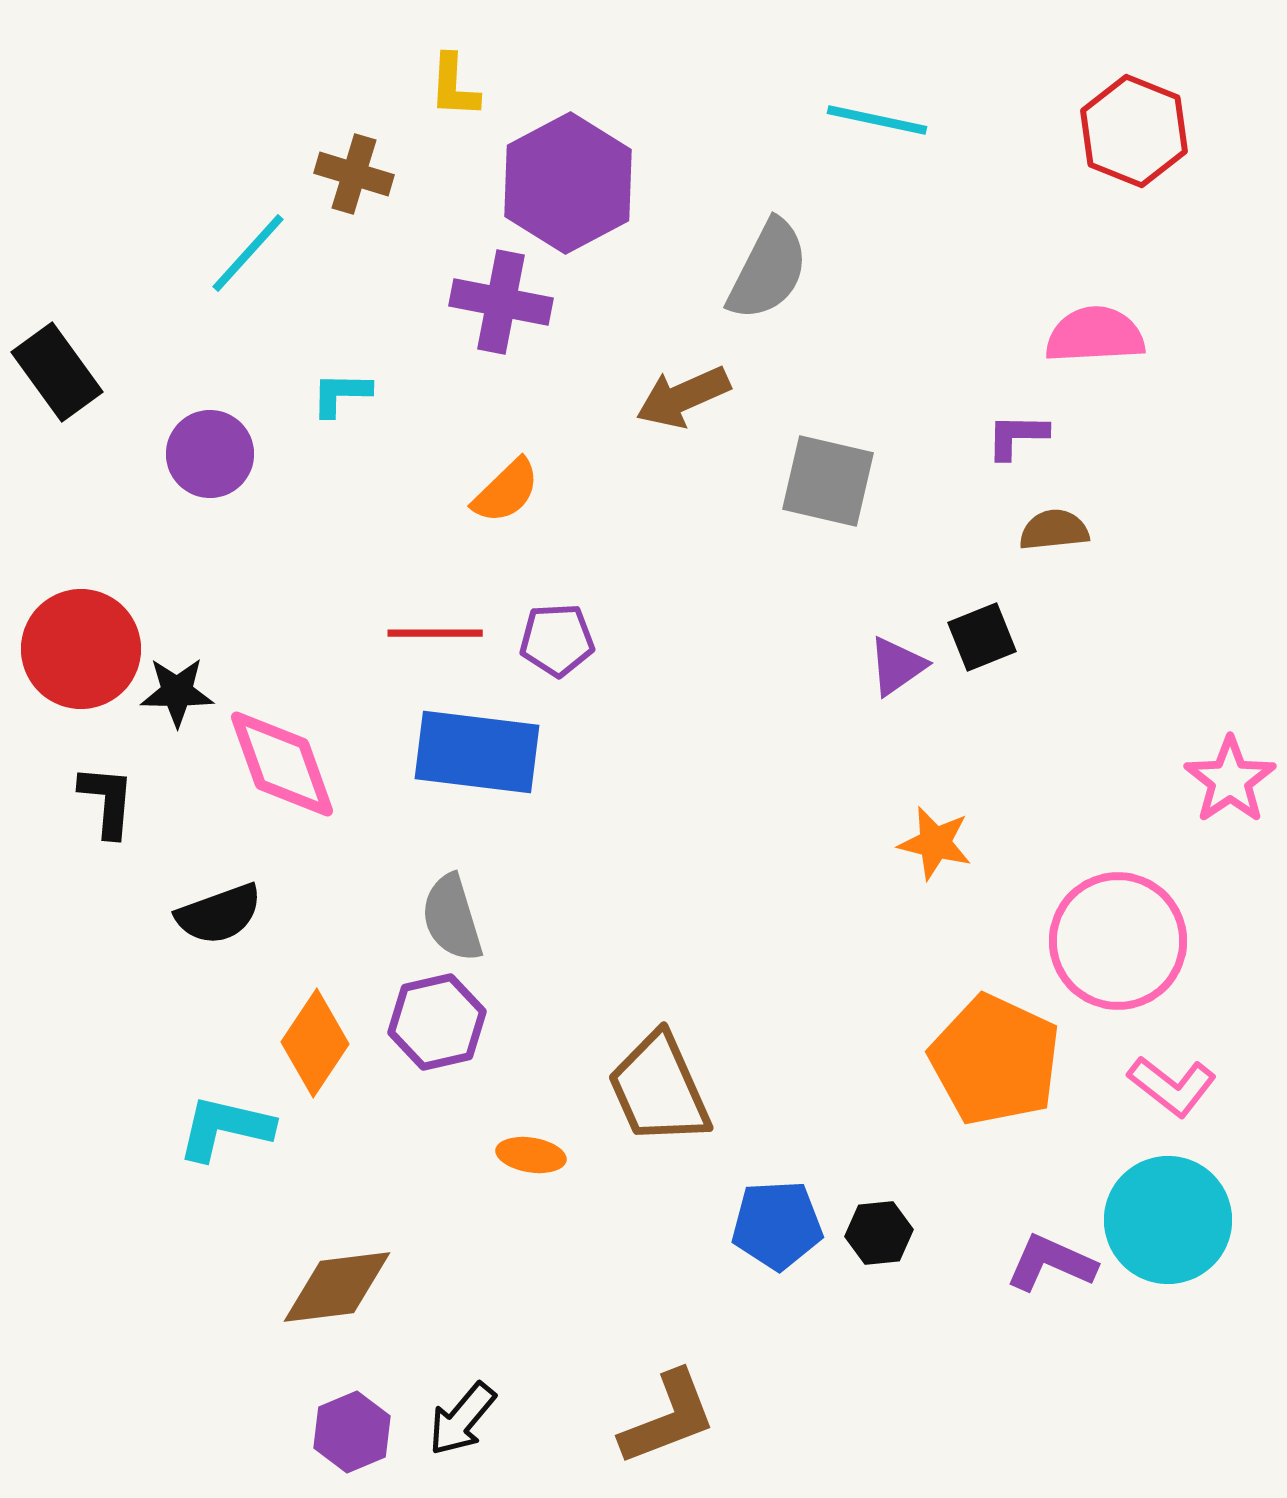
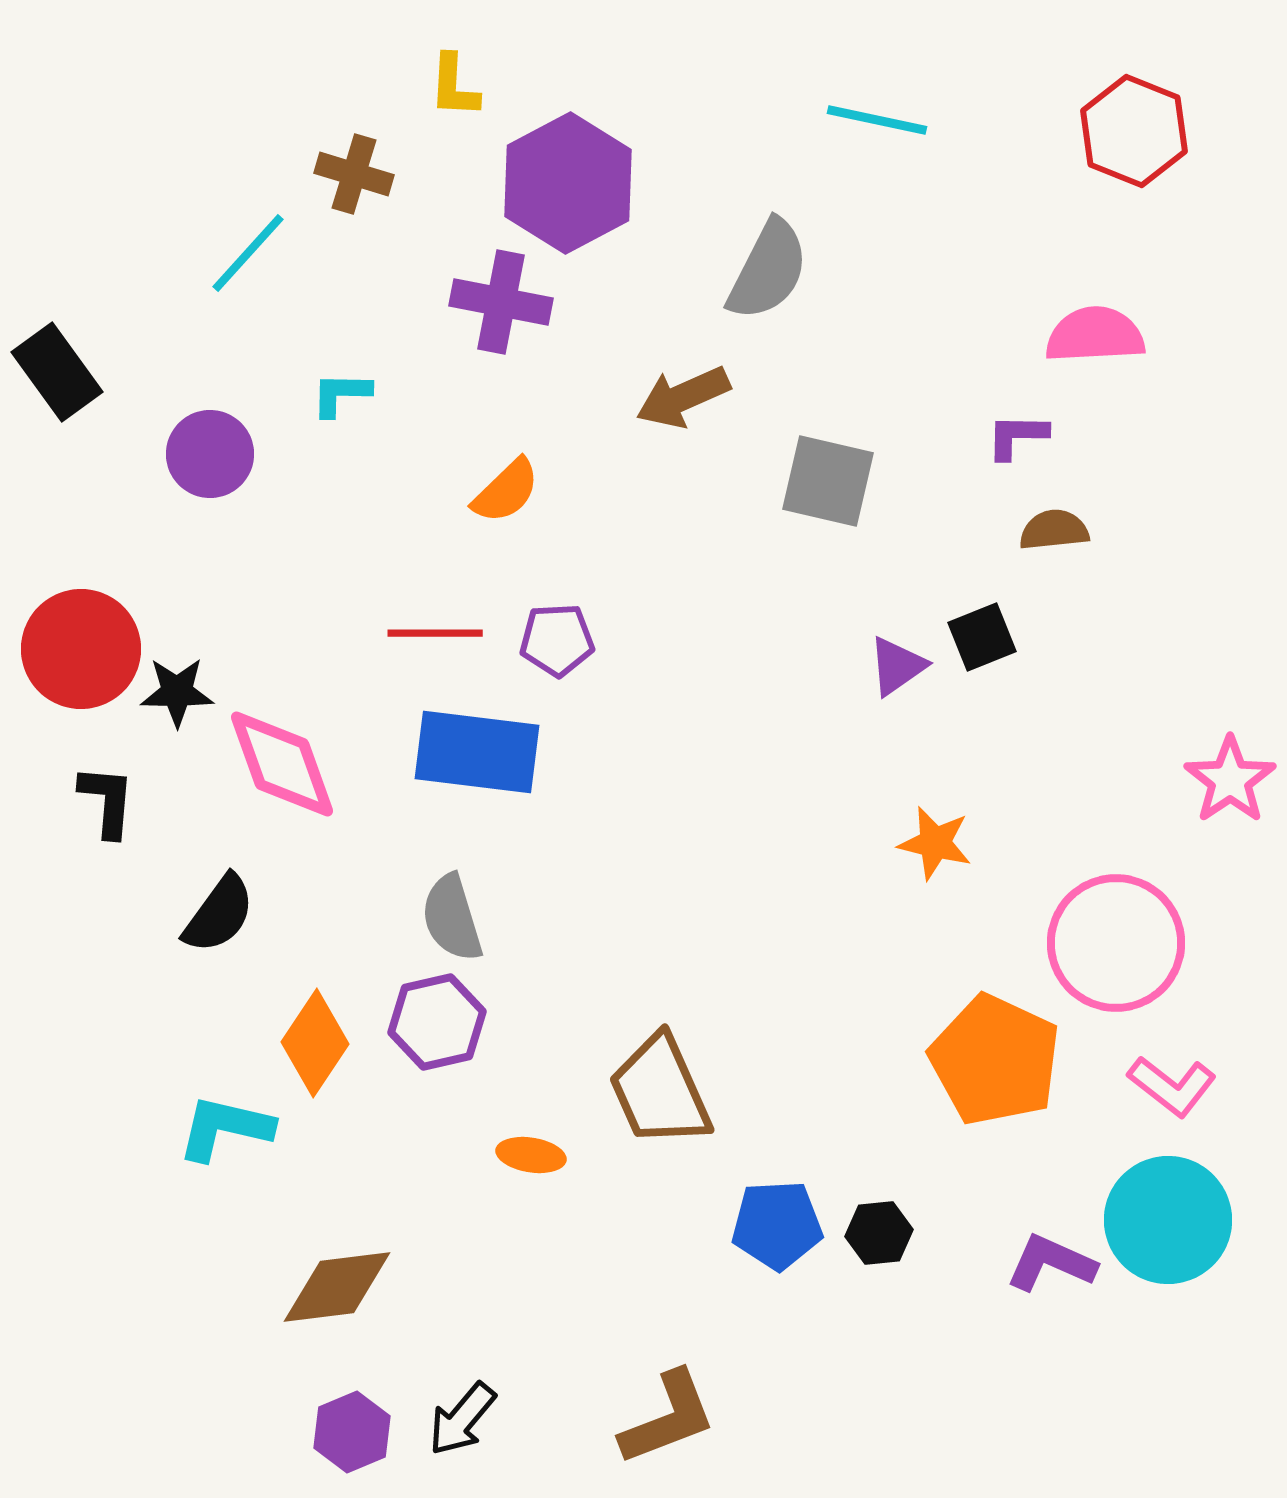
black semicircle at (219, 914): rotated 34 degrees counterclockwise
pink circle at (1118, 941): moved 2 px left, 2 px down
brown trapezoid at (659, 1089): moved 1 px right, 2 px down
